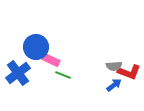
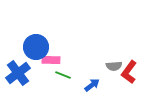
pink rectangle: rotated 24 degrees counterclockwise
red L-shape: rotated 105 degrees clockwise
blue arrow: moved 22 px left
